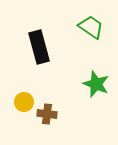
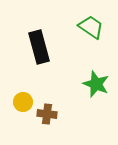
yellow circle: moved 1 px left
